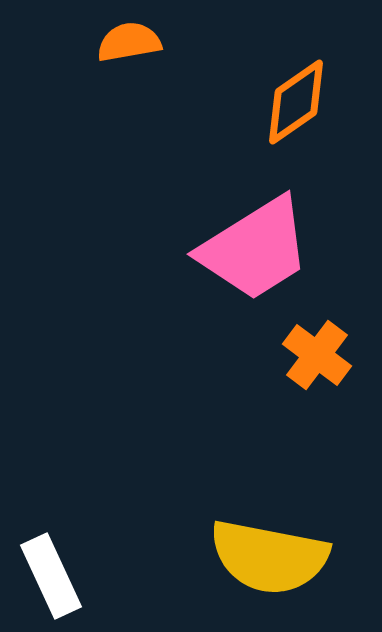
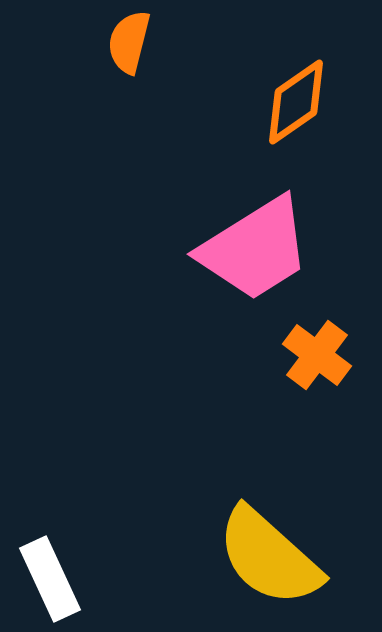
orange semicircle: rotated 66 degrees counterclockwise
yellow semicircle: rotated 31 degrees clockwise
white rectangle: moved 1 px left, 3 px down
